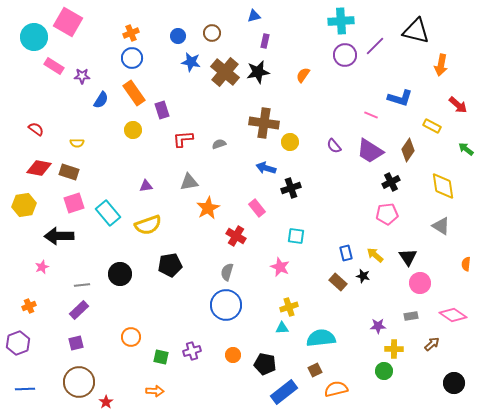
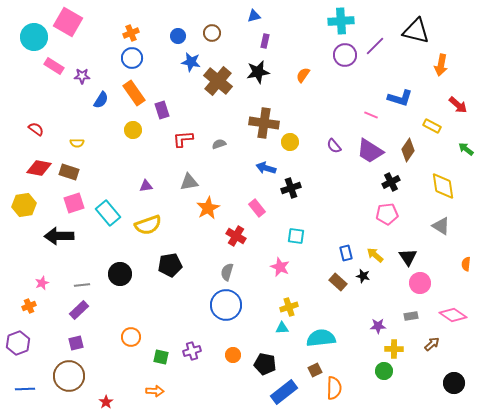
brown cross at (225, 72): moved 7 px left, 9 px down
pink star at (42, 267): moved 16 px down
brown circle at (79, 382): moved 10 px left, 6 px up
orange semicircle at (336, 389): moved 2 px left, 1 px up; rotated 105 degrees clockwise
